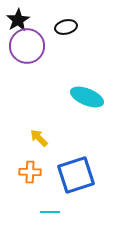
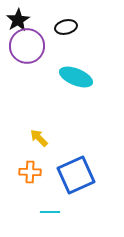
cyan ellipse: moved 11 px left, 20 px up
blue square: rotated 6 degrees counterclockwise
